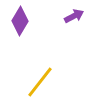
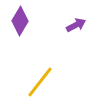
purple arrow: moved 2 px right, 9 px down
